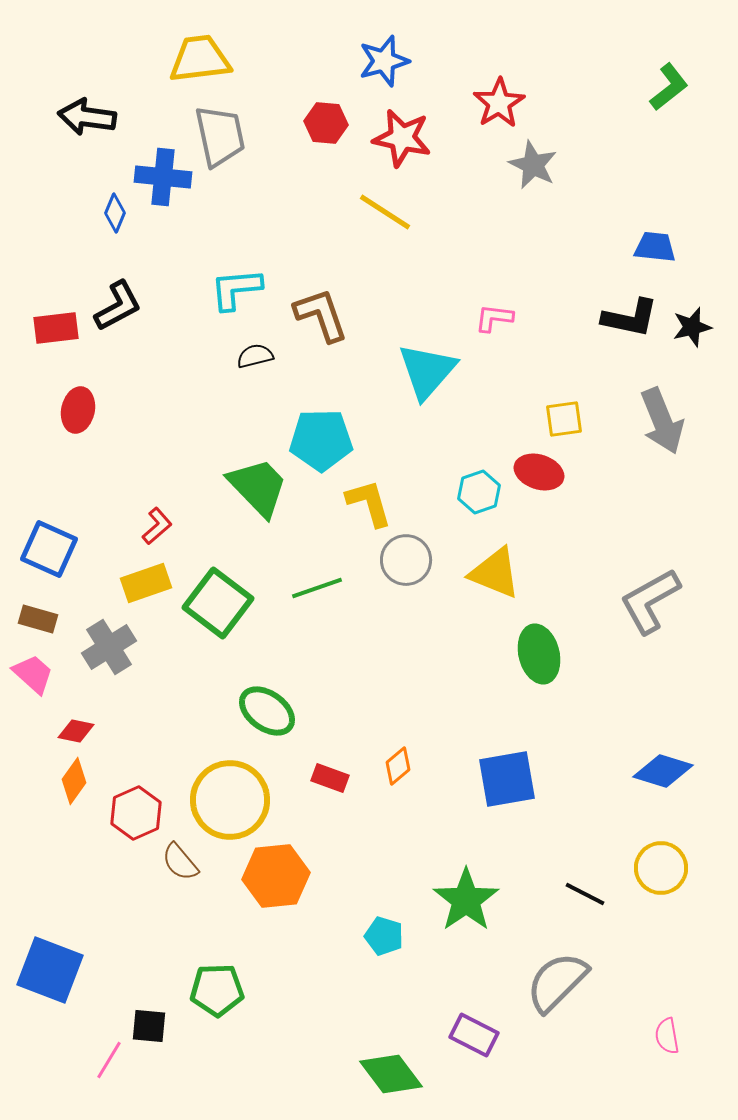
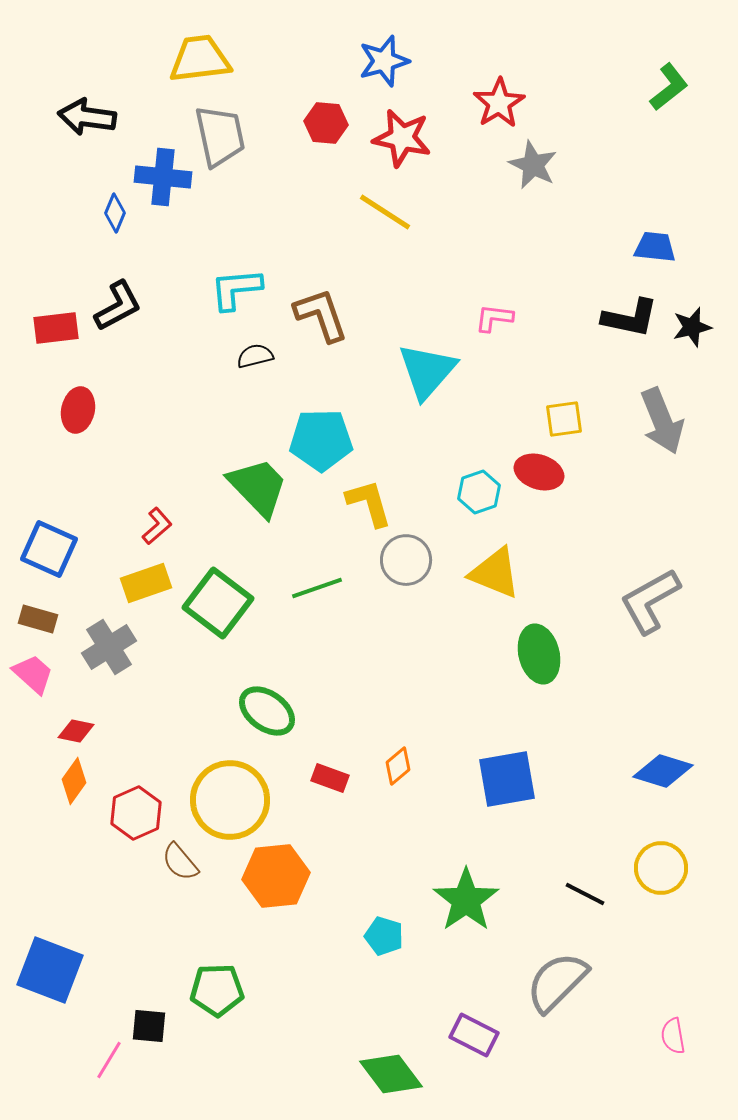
pink semicircle at (667, 1036): moved 6 px right
